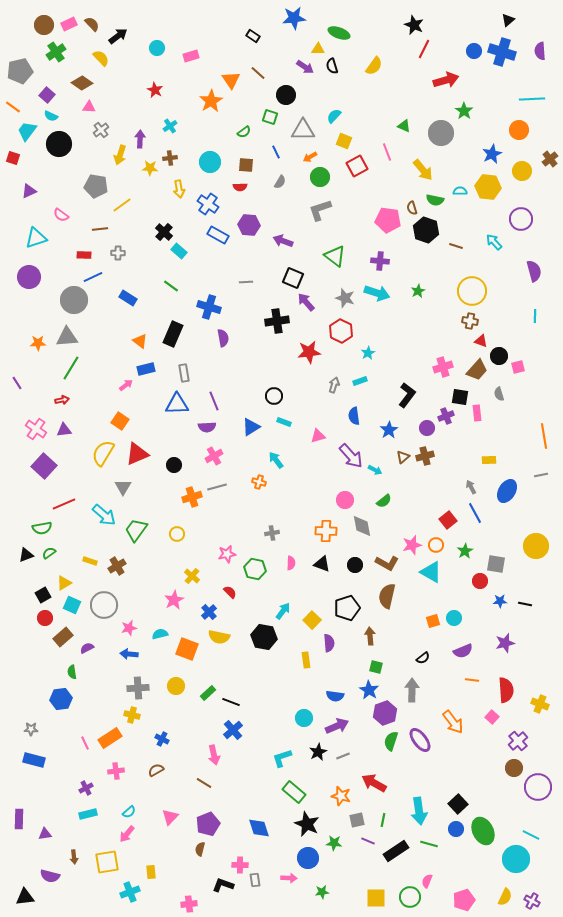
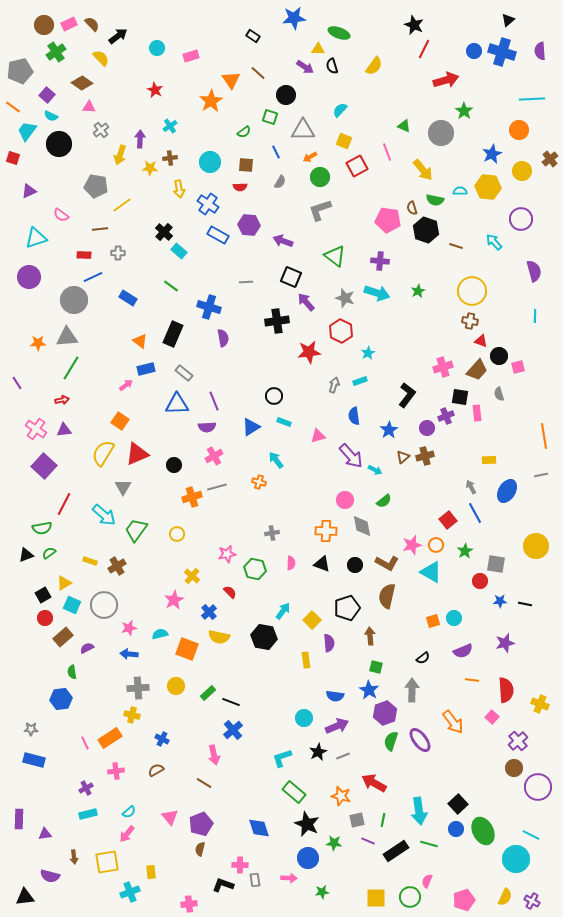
cyan semicircle at (334, 116): moved 6 px right, 6 px up
black square at (293, 278): moved 2 px left, 1 px up
gray rectangle at (184, 373): rotated 42 degrees counterclockwise
red line at (64, 504): rotated 40 degrees counterclockwise
pink triangle at (170, 817): rotated 24 degrees counterclockwise
purple pentagon at (208, 824): moved 7 px left
